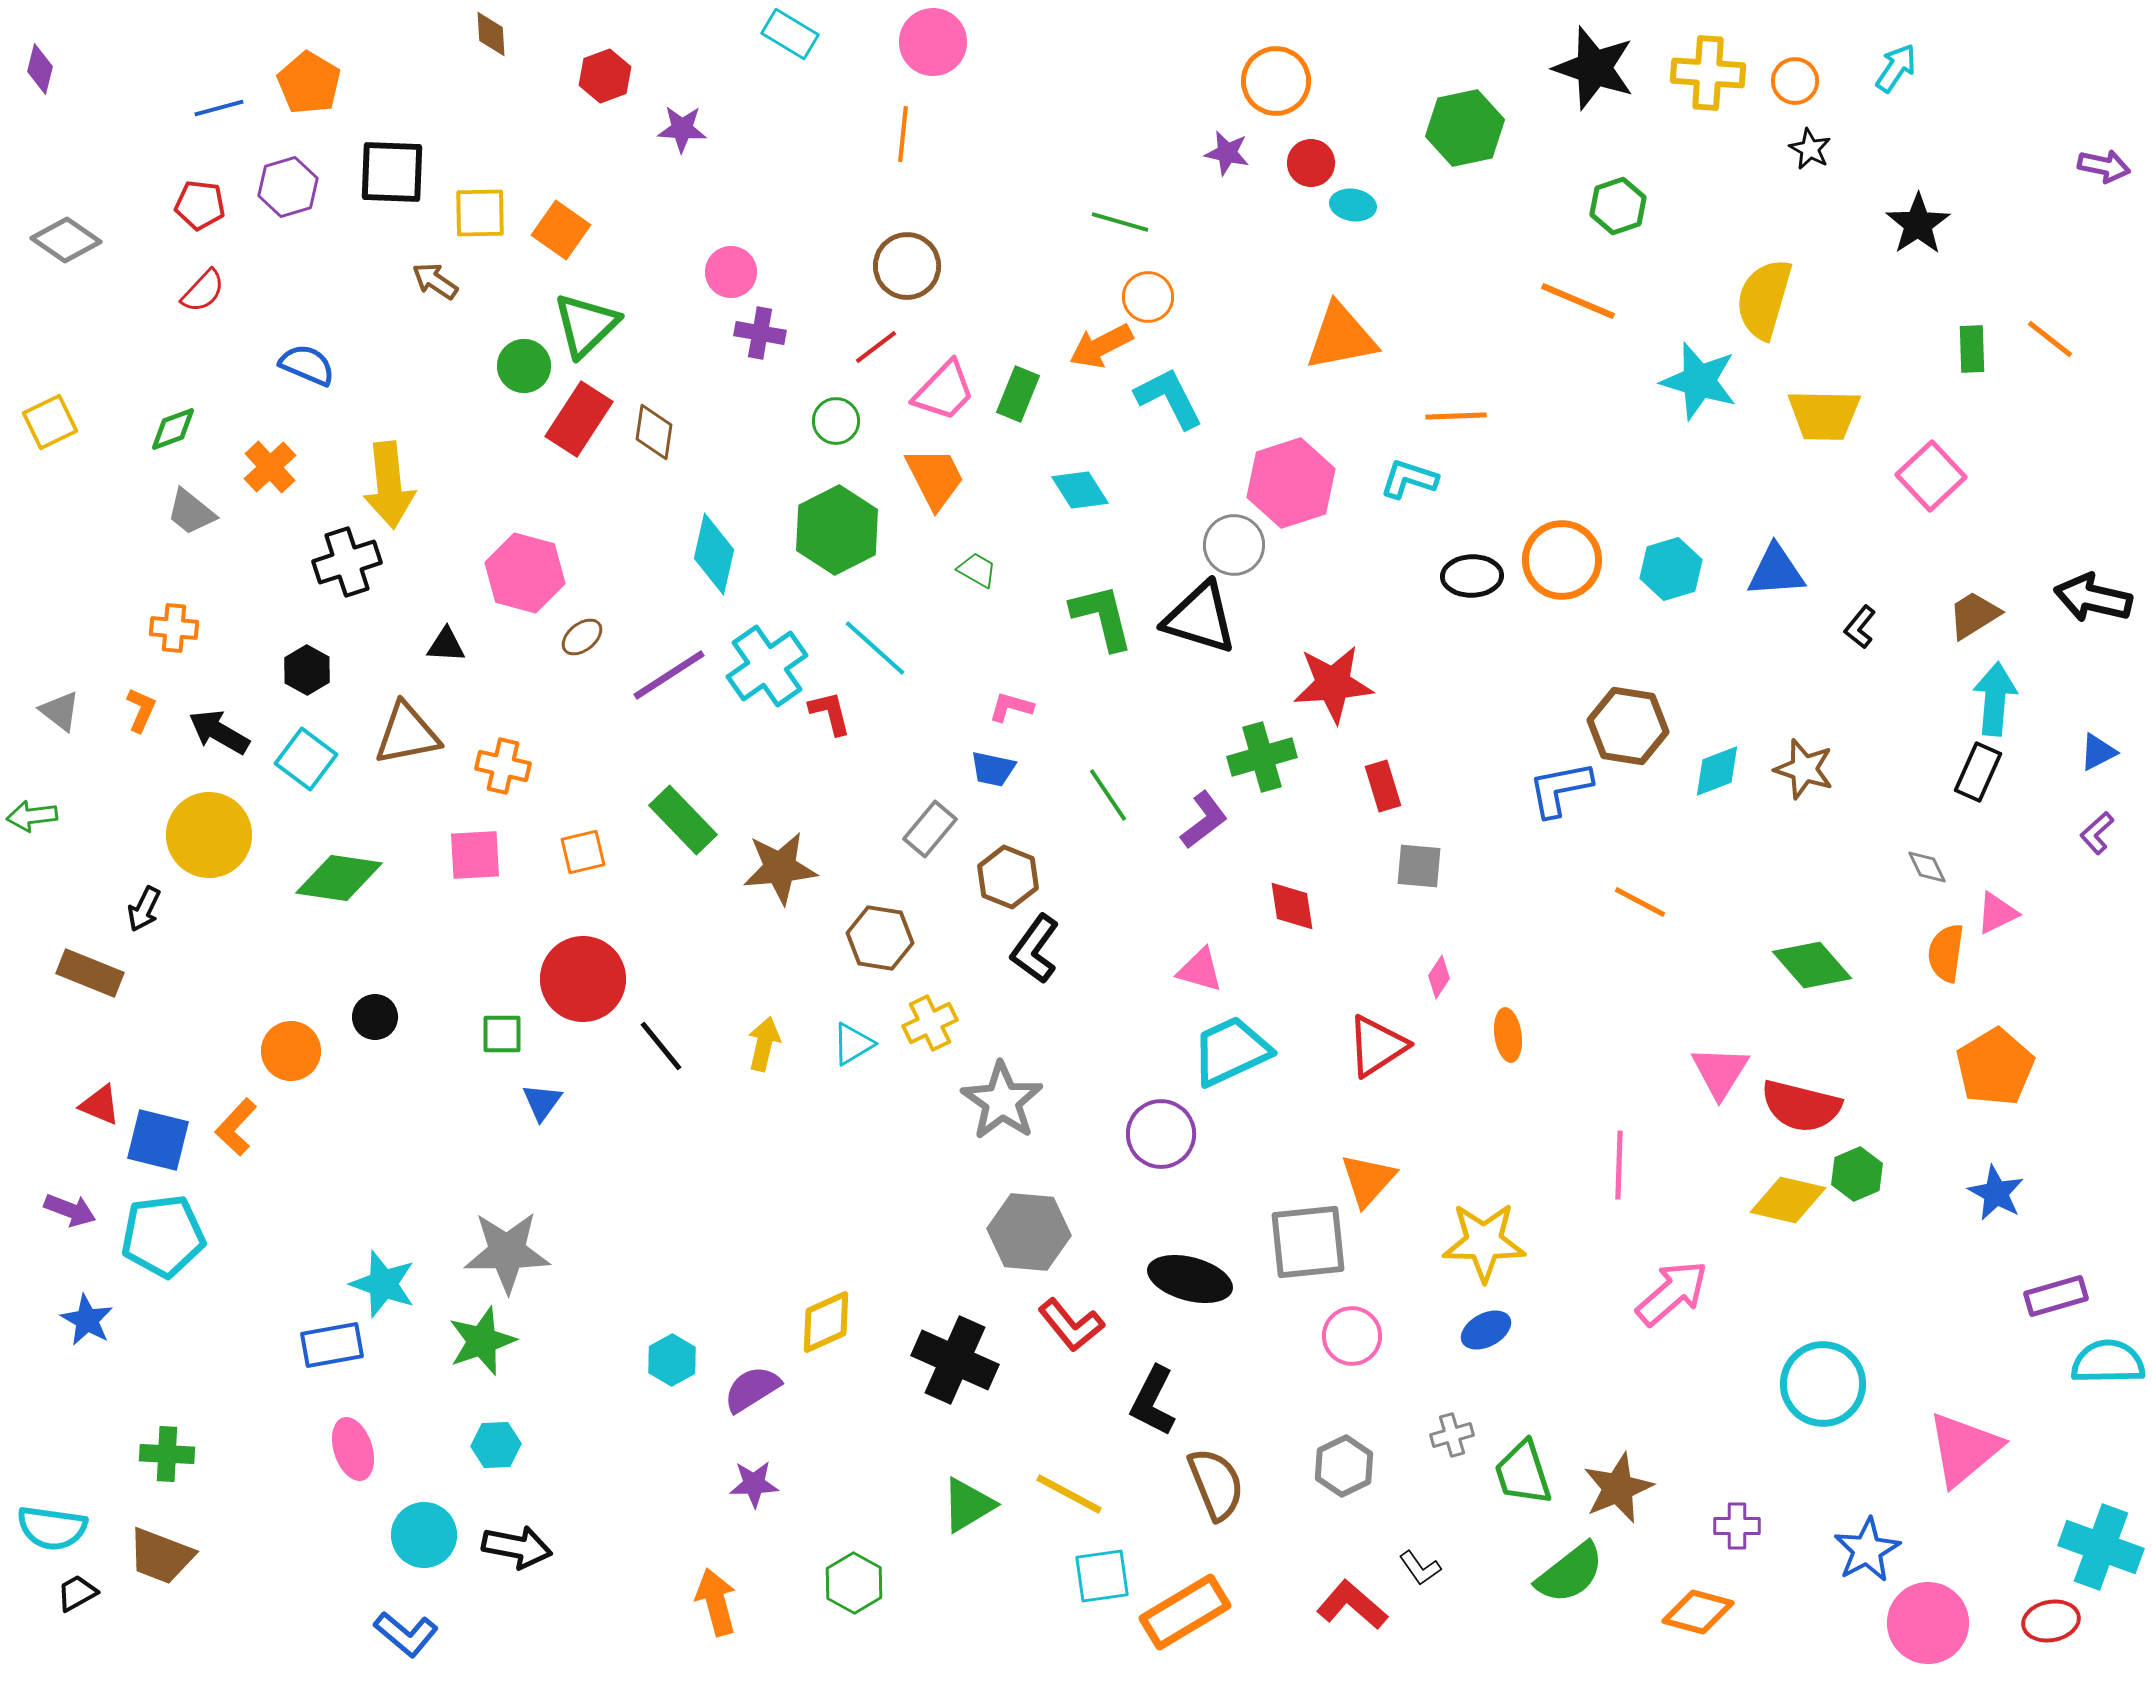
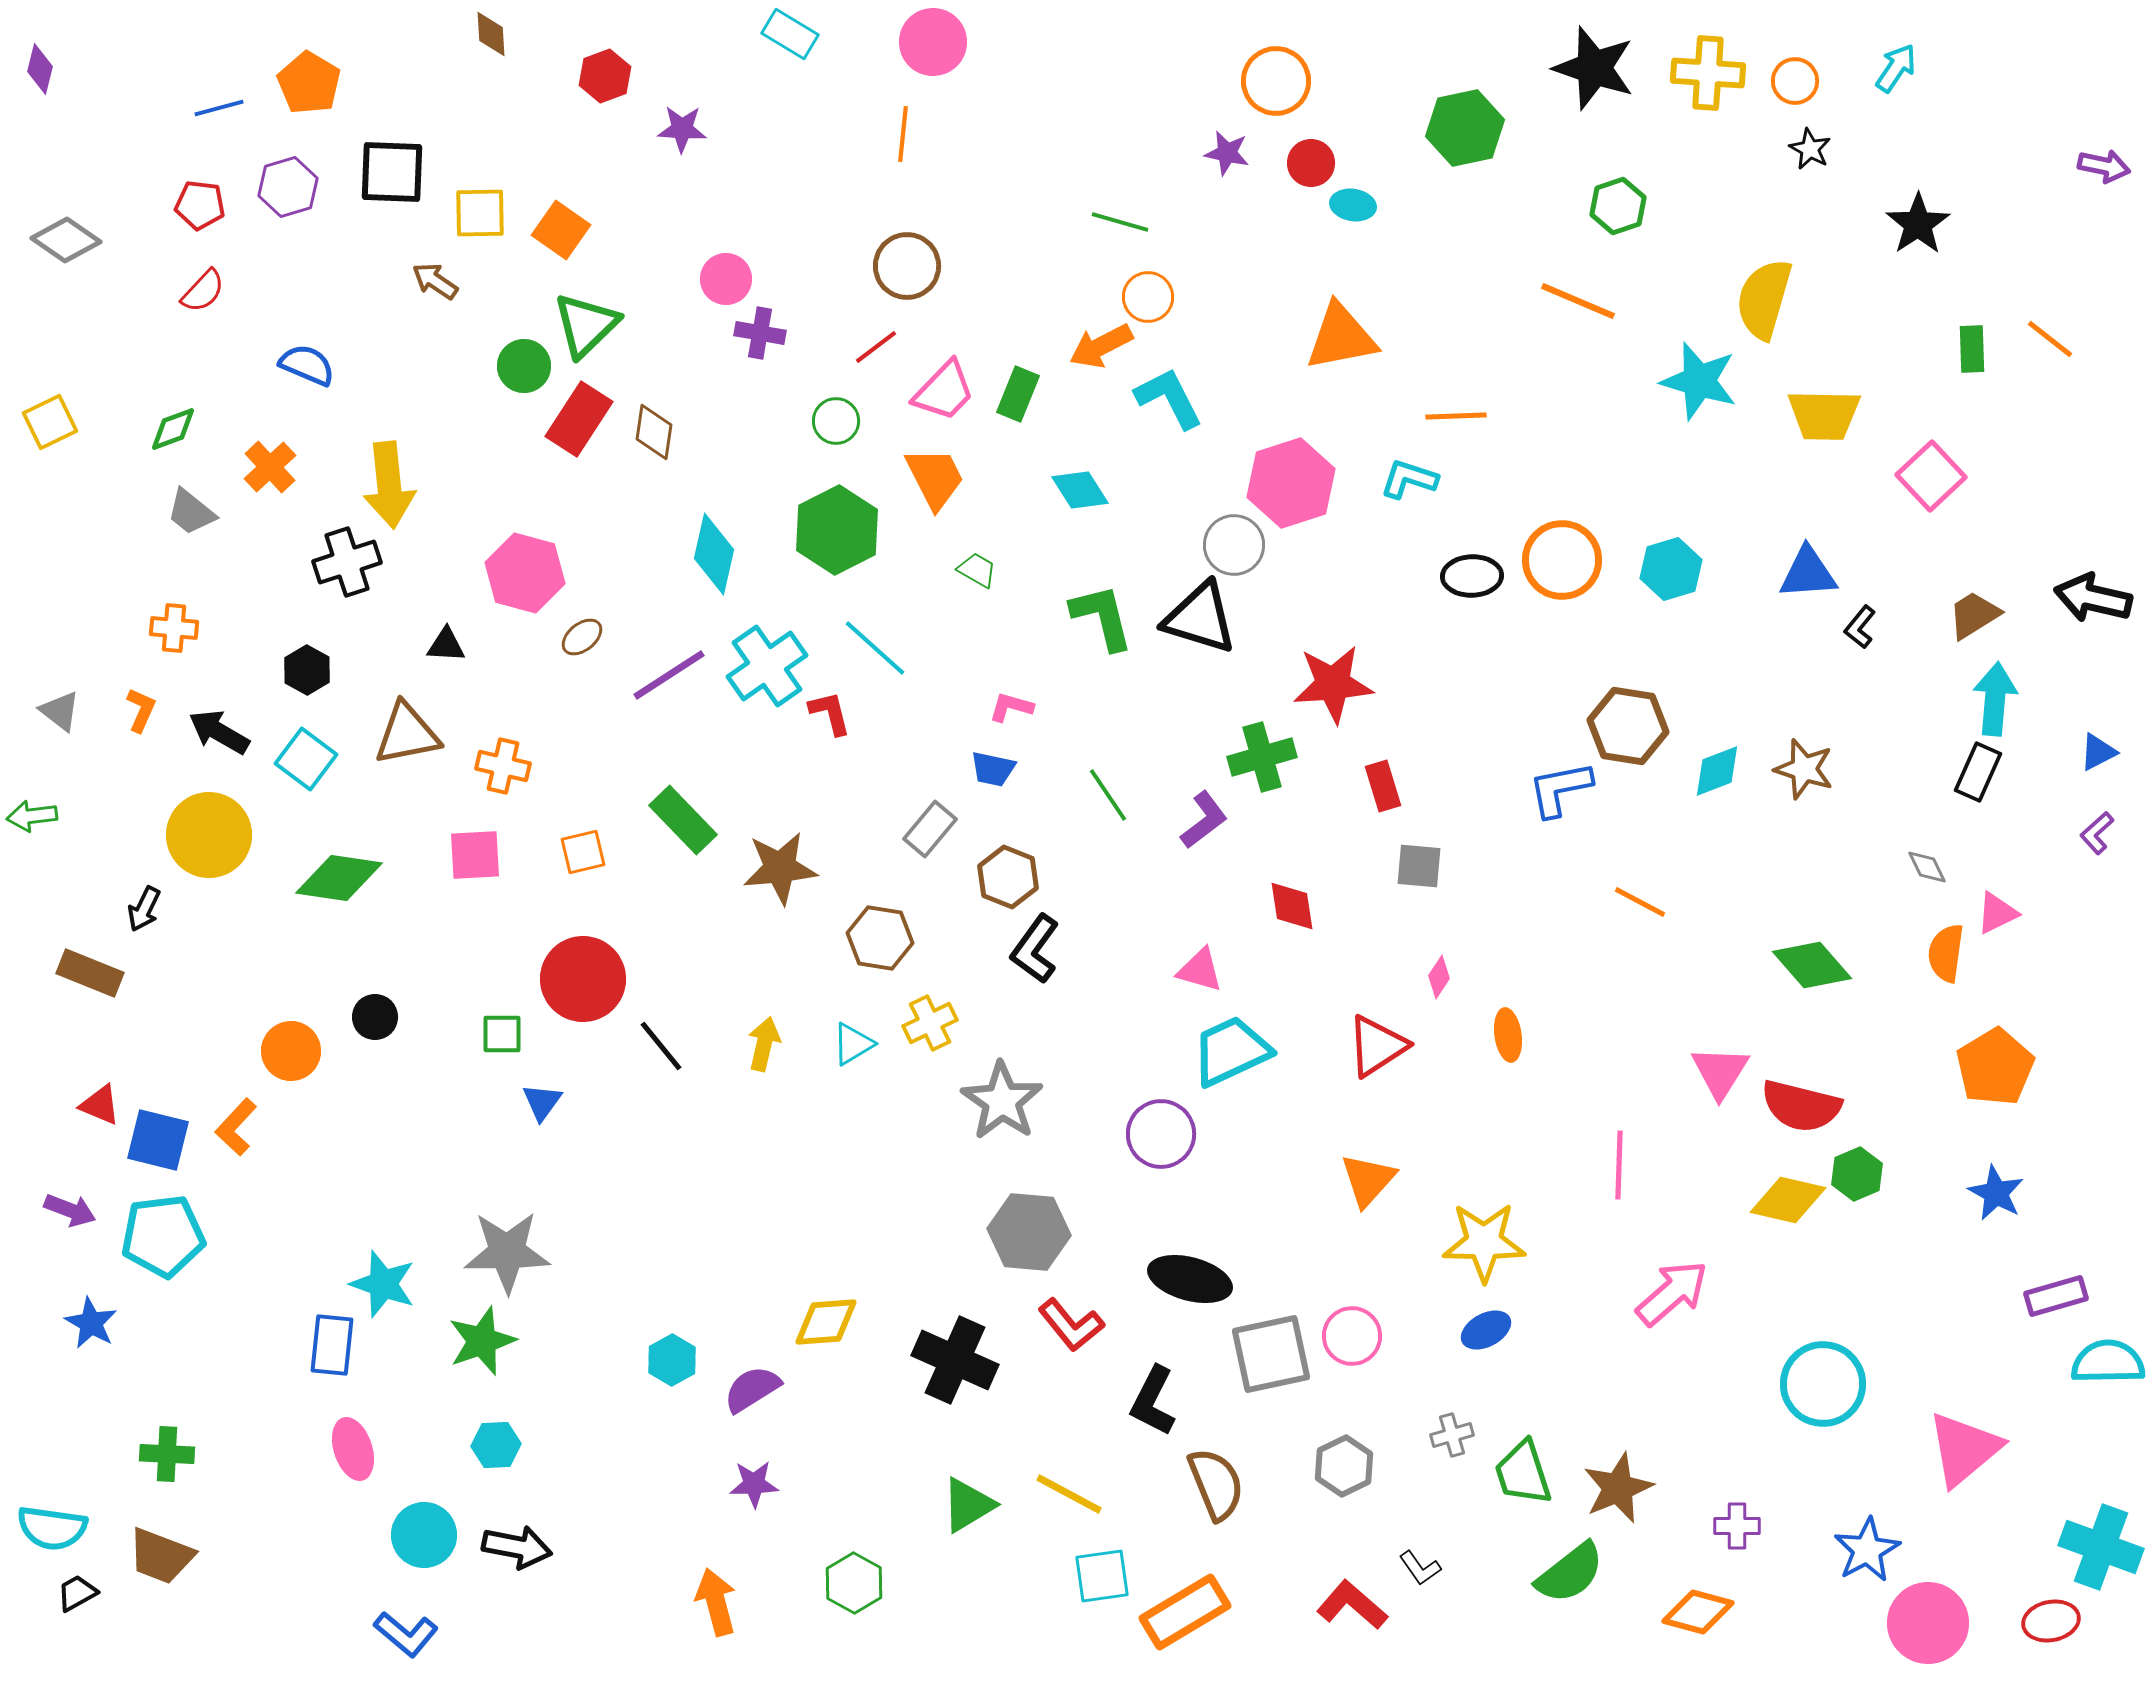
pink circle at (731, 272): moved 5 px left, 7 px down
blue triangle at (1776, 571): moved 32 px right, 2 px down
gray square at (1308, 1242): moved 37 px left, 112 px down; rotated 6 degrees counterclockwise
blue star at (87, 1320): moved 4 px right, 3 px down
yellow diamond at (826, 1322): rotated 20 degrees clockwise
blue rectangle at (332, 1345): rotated 74 degrees counterclockwise
